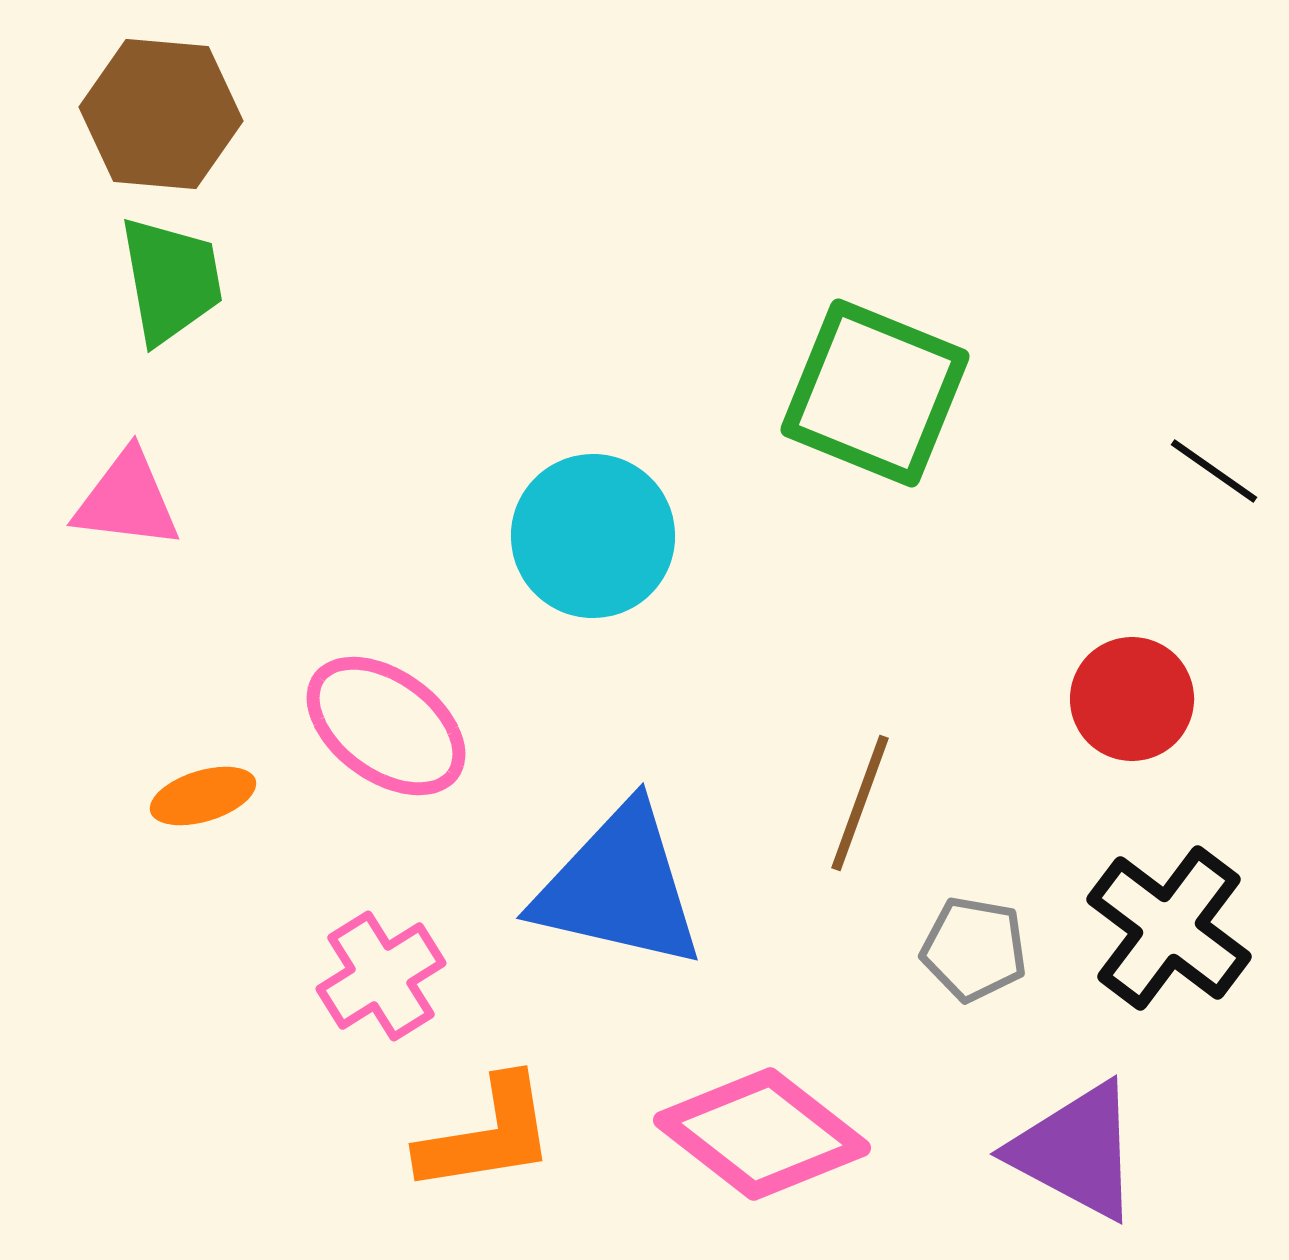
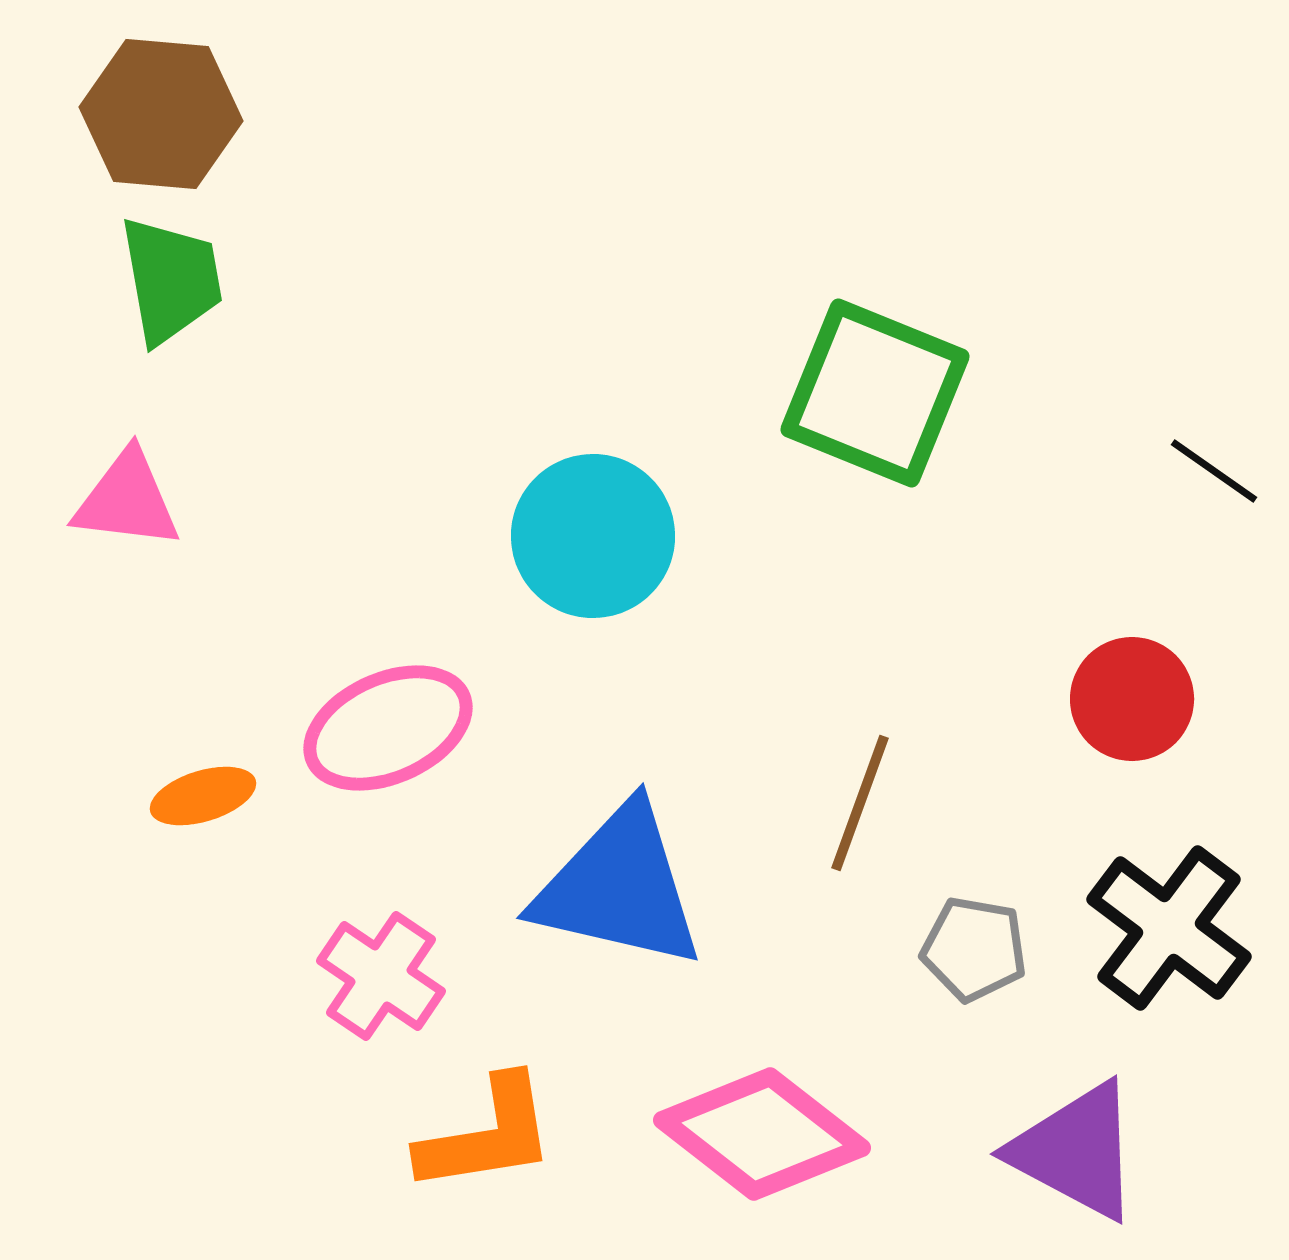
pink ellipse: moved 2 px right, 2 px down; rotated 60 degrees counterclockwise
pink cross: rotated 24 degrees counterclockwise
